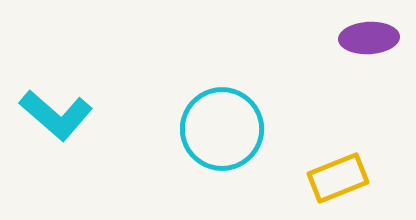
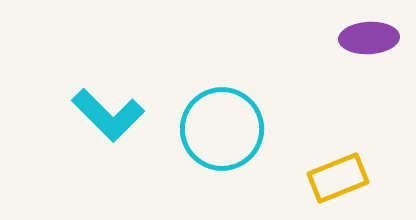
cyan L-shape: moved 52 px right; rotated 4 degrees clockwise
